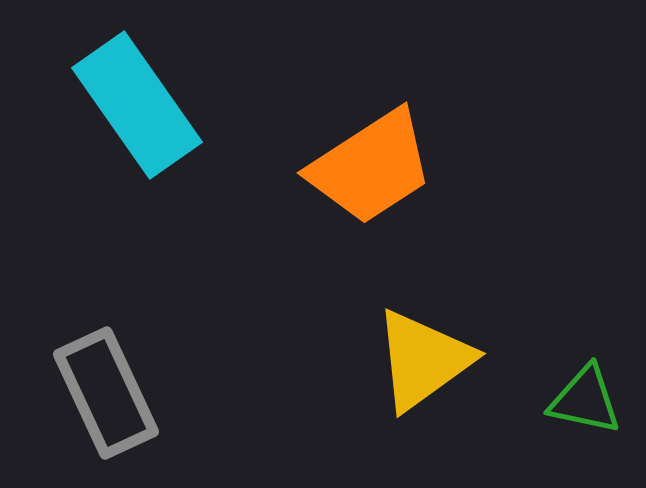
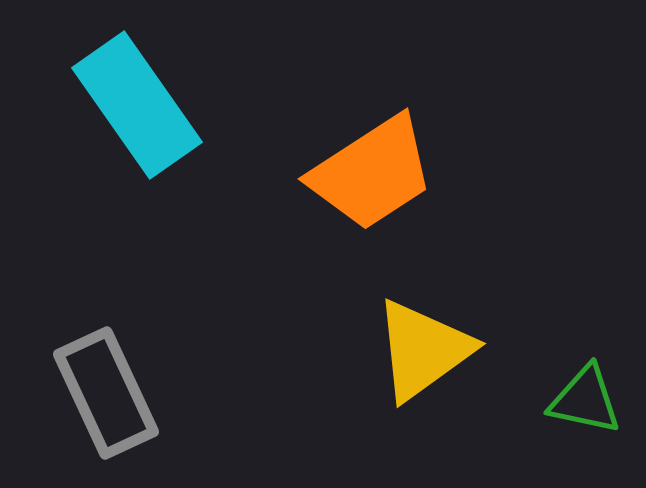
orange trapezoid: moved 1 px right, 6 px down
yellow triangle: moved 10 px up
